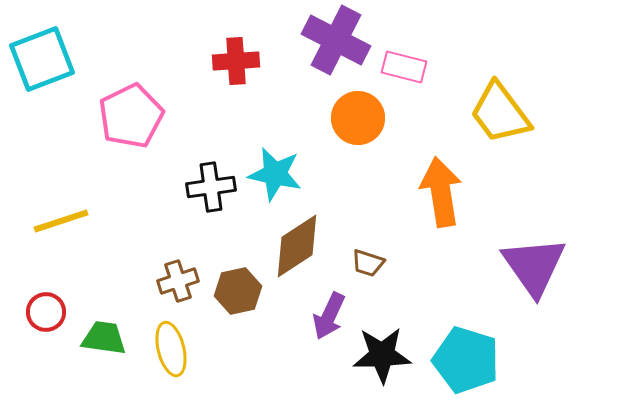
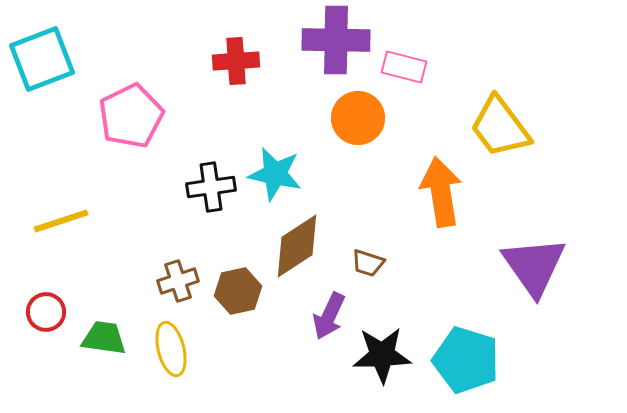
purple cross: rotated 26 degrees counterclockwise
yellow trapezoid: moved 14 px down
